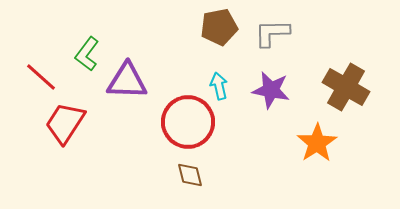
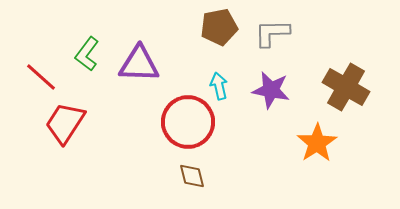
purple triangle: moved 12 px right, 17 px up
brown diamond: moved 2 px right, 1 px down
